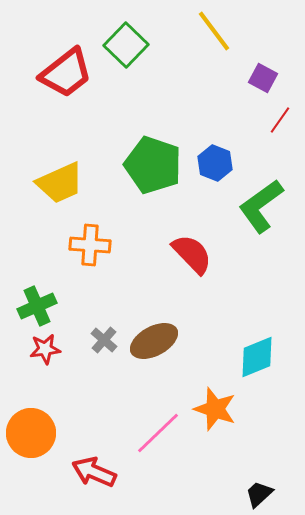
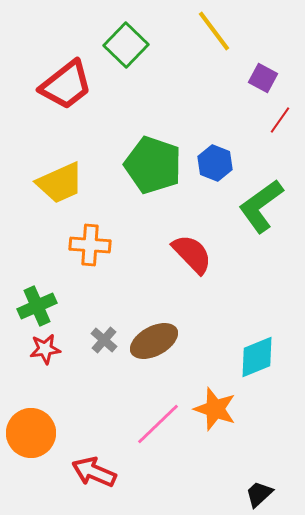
red trapezoid: moved 12 px down
pink line: moved 9 px up
